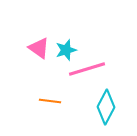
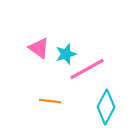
cyan star: moved 4 px down
pink line: rotated 12 degrees counterclockwise
